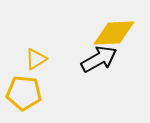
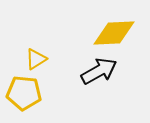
black arrow: moved 12 px down
